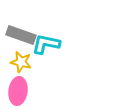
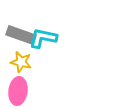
cyan L-shape: moved 3 px left, 6 px up
